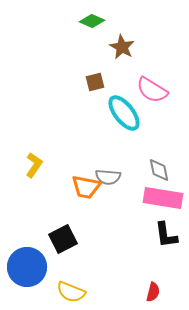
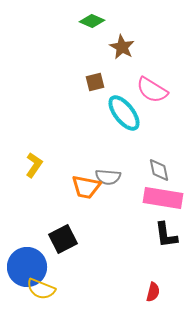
yellow semicircle: moved 30 px left, 3 px up
